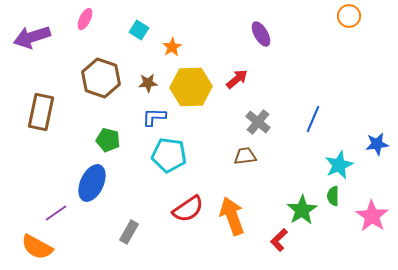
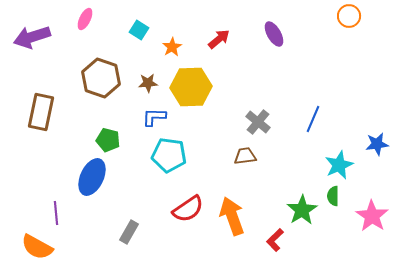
purple ellipse: moved 13 px right
red arrow: moved 18 px left, 40 px up
blue ellipse: moved 6 px up
purple line: rotated 60 degrees counterclockwise
red L-shape: moved 4 px left
